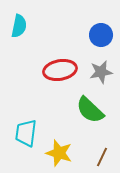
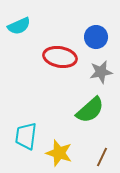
cyan semicircle: rotated 55 degrees clockwise
blue circle: moved 5 px left, 2 px down
red ellipse: moved 13 px up; rotated 20 degrees clockwise
green semicircle: rotated 84 degrees counterclockwise
cyan trapezoid: moved 3 px down
